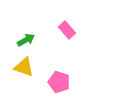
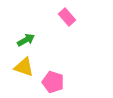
pink rectangle: moved 13 px up
pink pentagon: moved 6 px left
